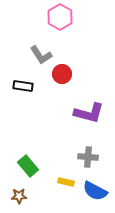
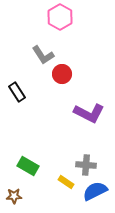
gray L-shape: moved 2 px right
black rectangle: moved 6 px left, 6 px down; rotated 48 degrees clockwise
purple L-shape: rotated 12 degrees clockwise
gray cross: moved 2 px left, 8 px down
green rectangle: rotated 20 degrees counterclockwise
yellow rectangle: rotated 21 degrees clockwise
blue semicircle: rotated 125 degrees clockwise
brown star: moved 5 px left
